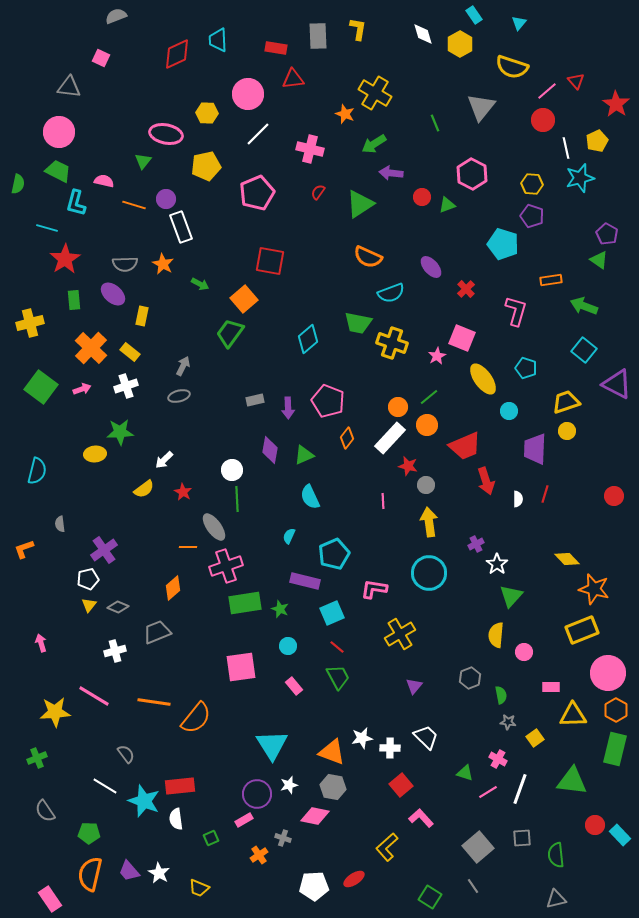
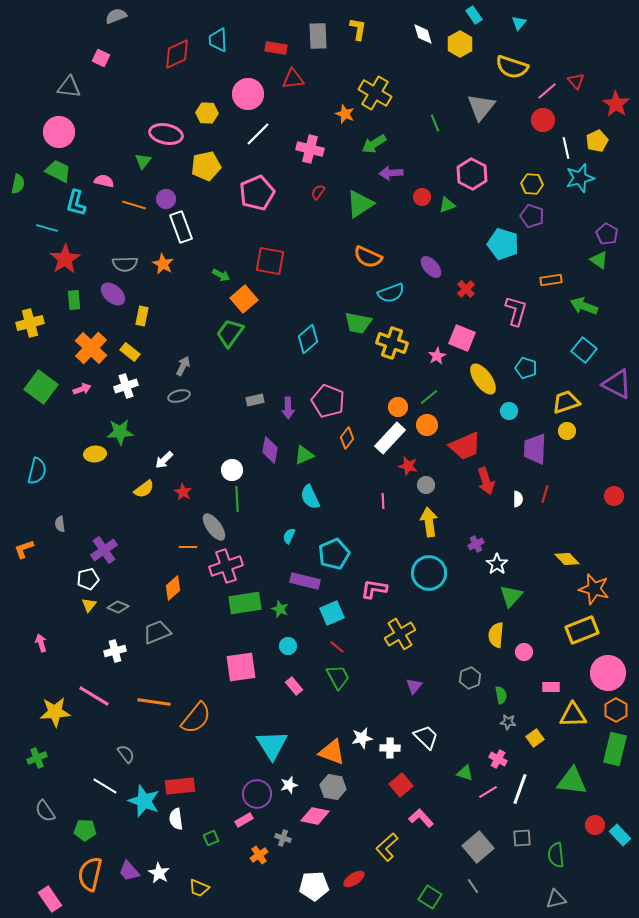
purple arrow at (391, 173): rotated 10 degrees counterclockwise
green arrow at (200, 284): moved 21 px right, 9 px up
green pentagon at (89, 833): moved 4 px left, 3 px up
